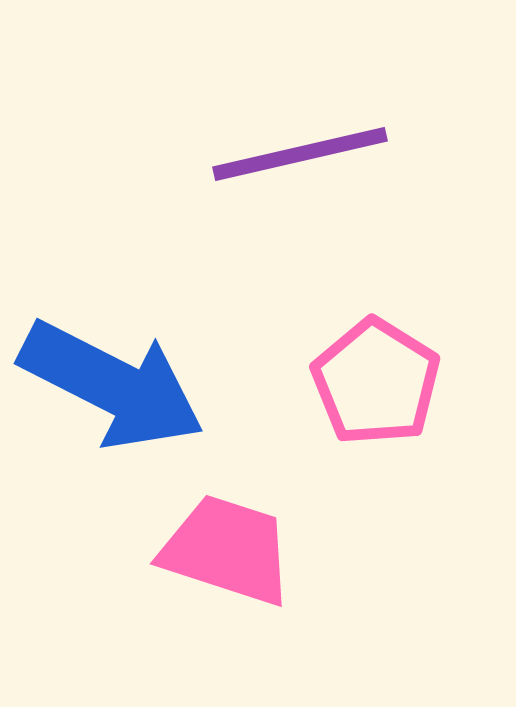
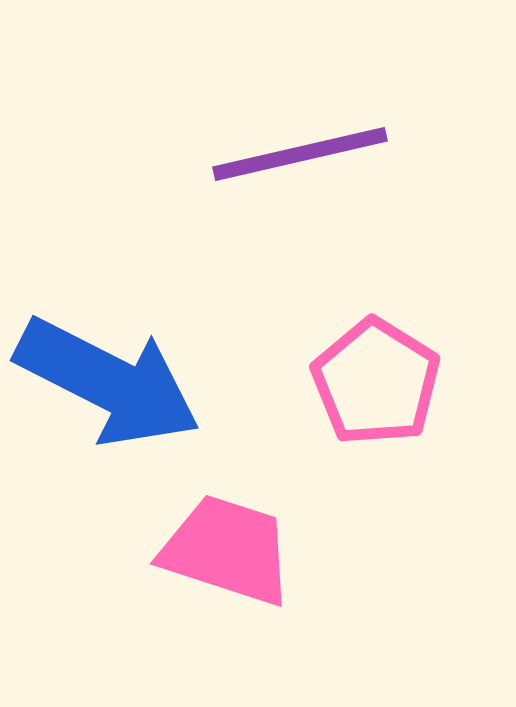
blue arrow: moved 4 px left, 3 px up
